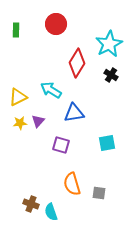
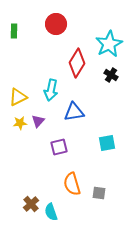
green rectangle: moved 2 px left, 1 px down
cyan arrow: rotated 110 degrees counterclockwise
blue triangle: moved 1 px up
purple square: moved 2 px left, 2 px down; rotated 30 degrees counterclockwise
brown cross: rotated 28 degrees clockwise
